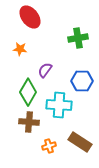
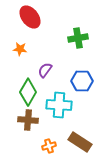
brown cross: moved 1 px left, 2 px up
